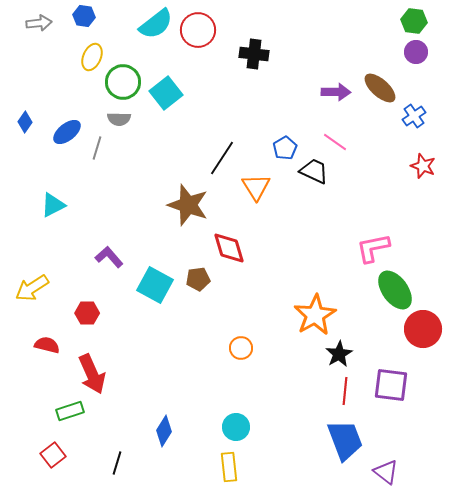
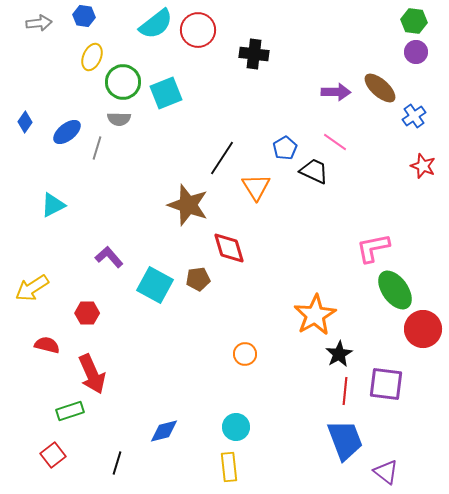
cyan square at (166, 93): rotated 16 degrees clockwise
orange circle at (241, 348): moved 4 px right, 6 px down
purple square at (391, 385): moved 5 px left, 1 px up
blue diamond at (164, 431): rotated 44 degrees clockwise
